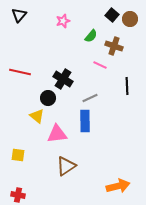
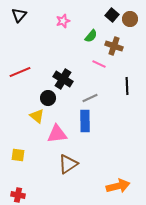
pink line: moved 1 px left, 1 px up
red line: rotated 35 degrees counterclockwise
brown triangle: moved 2 px right, 2 px up
